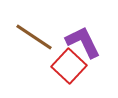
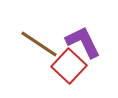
brown line: moved 5 px right, 7 px down
